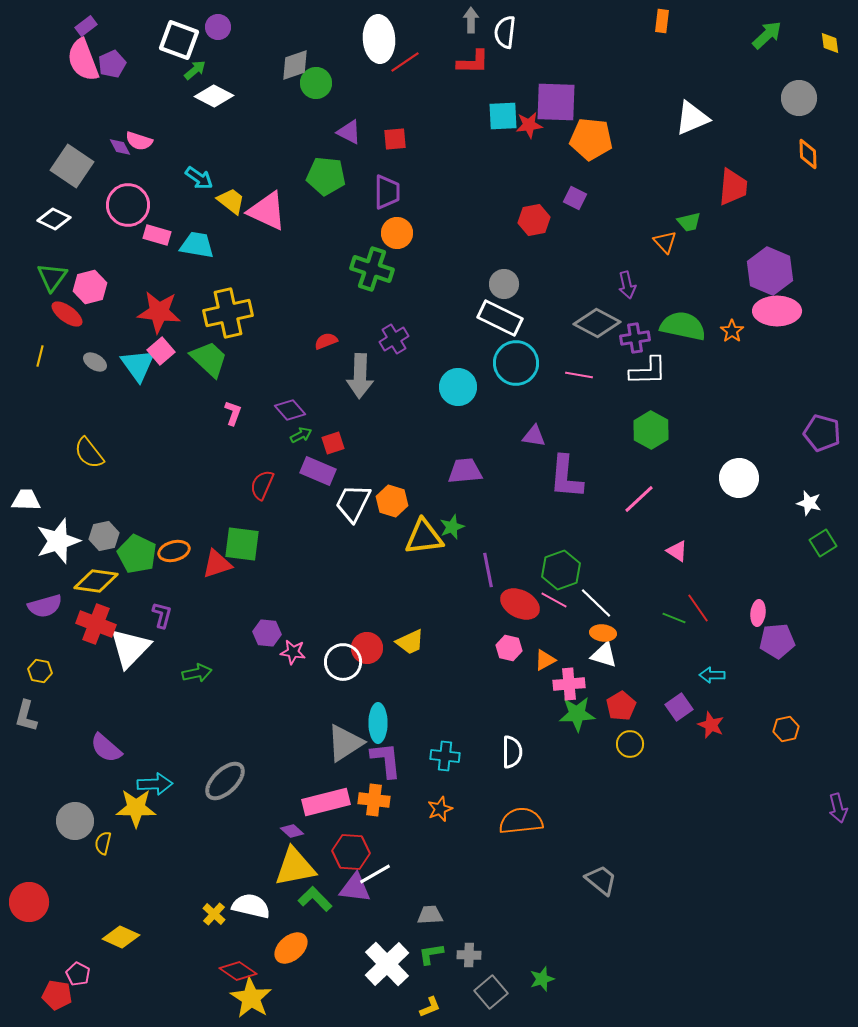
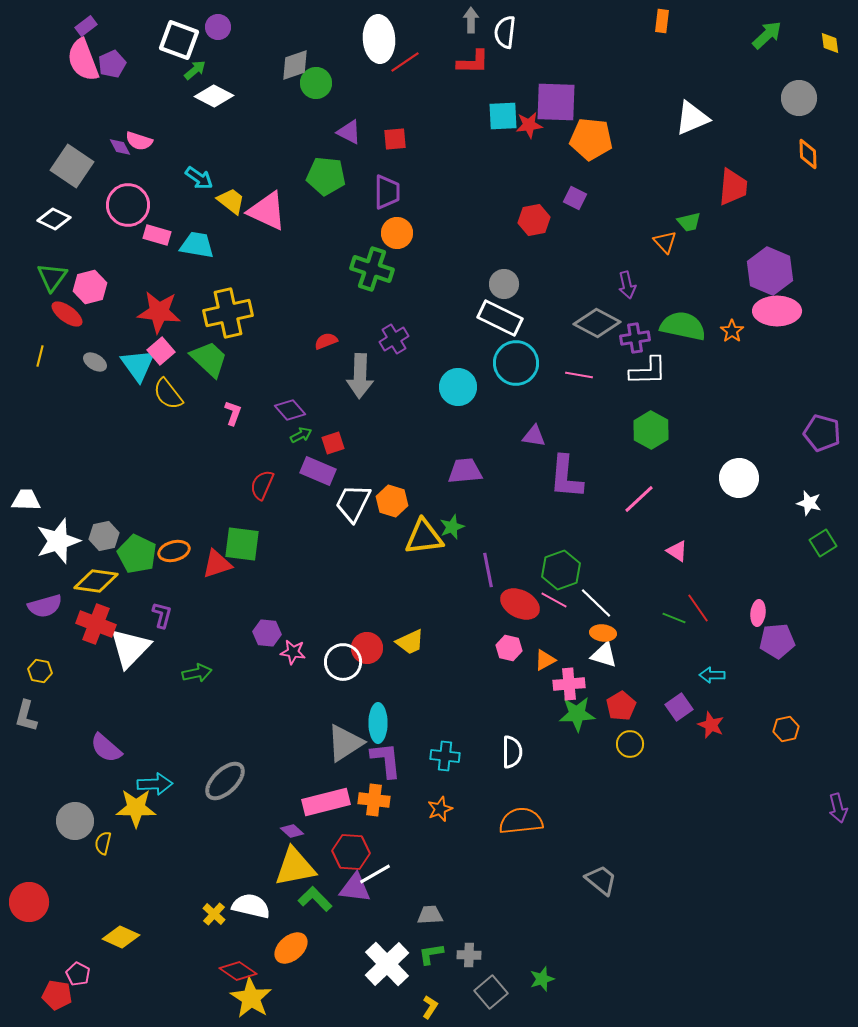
yellow semicircle at (89, 453): moved 79 px right, 59 px up
yellow L-shape at (430, 1007): rotated 35 degrees counterclockwise
